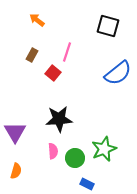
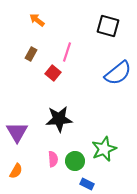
brown rectangle: moved 1 px left, 1 px up
purple triangle: moved 2 px right
pink semicircle: moved 8 px down
green circle: moved 3 px down
orange semicircle: rotated 14 degrees clockwise
